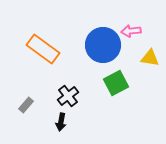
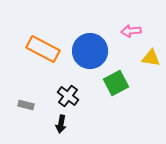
blue circle: moved 13 px left, 6 px down
orange rectangle: rotated 8 degrees counterclockwise
yellow triangle: moved 1 px right
black cross: rotated 15 degrees counterclockwise
gray rectangle: rotated 63 degrees clockwise
black arrow: moved 2 px down
